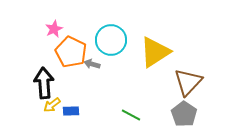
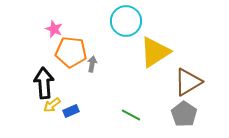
pink star: rotated 24 degrees counterclockwise
cyan circle: moved 15 px right, 19 px up
orange pentagon: rotated 20 degrees counterclockwise
gray arrow: rotated 84 degrees clockwise
brown triangle: rotated 16 degrees clockwise
blue rectangle: rotated 21 degrees counterclockwise
